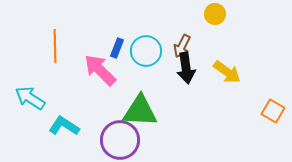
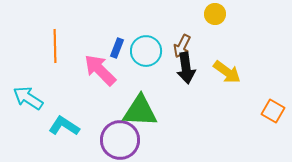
cyan arrow: moved 2 px left
